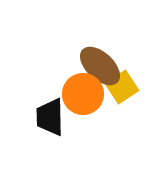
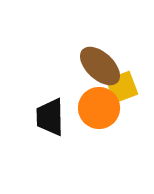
yellow square: rotated 12 degrees clockwise
orange circle: moved 16 px right, 14 px down
